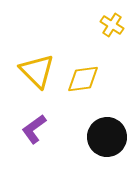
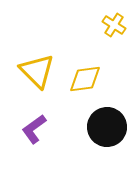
yellow cross: moved 2 px right
yellow diamond: moved 2 px right
black circle: moved 10 px up
